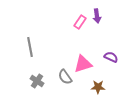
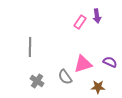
gray line: rotated 12 degrees clockwise
purple semicircle: moved 1 px left, 5 px down
